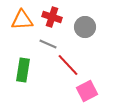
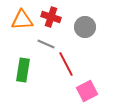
red cross: moved 1 px left
gray line: moved 2 px left
red line: moved 2 px left, 1 px up; rotated 15 degrees clockwise
